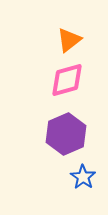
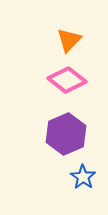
orange triangle: rotated 8 degrees counterclockwise
pink diamond: rotated 54 degrees clockwise
